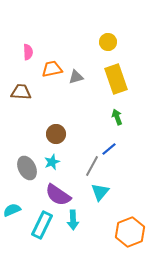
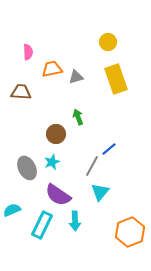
green arrow: moved 39 px left
cyan arrow: moved 2 px right, 1 px down
